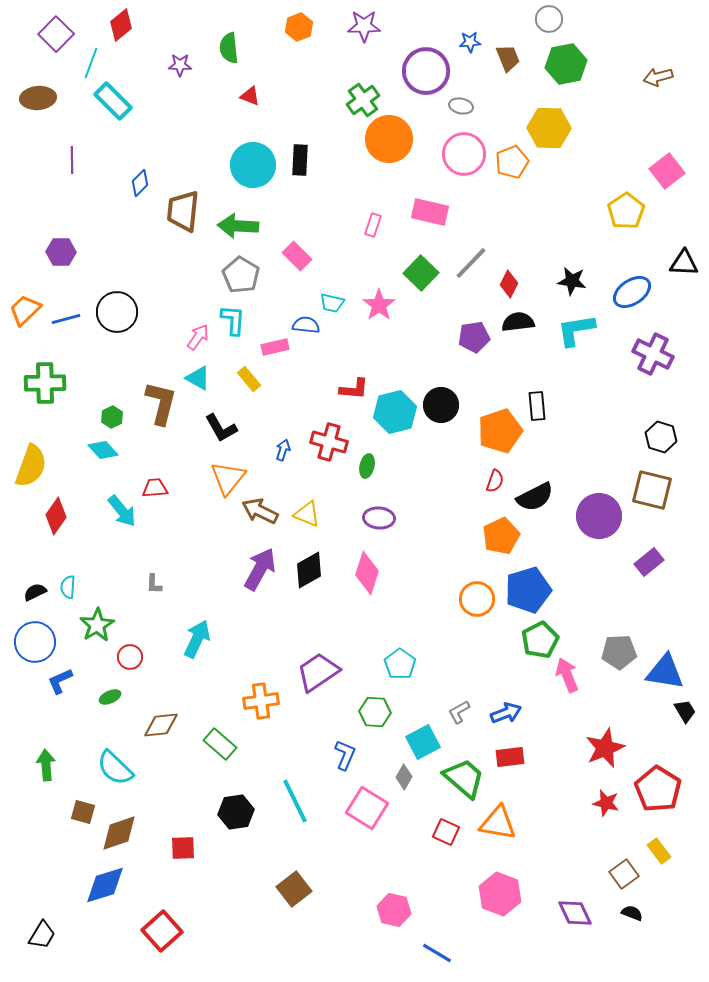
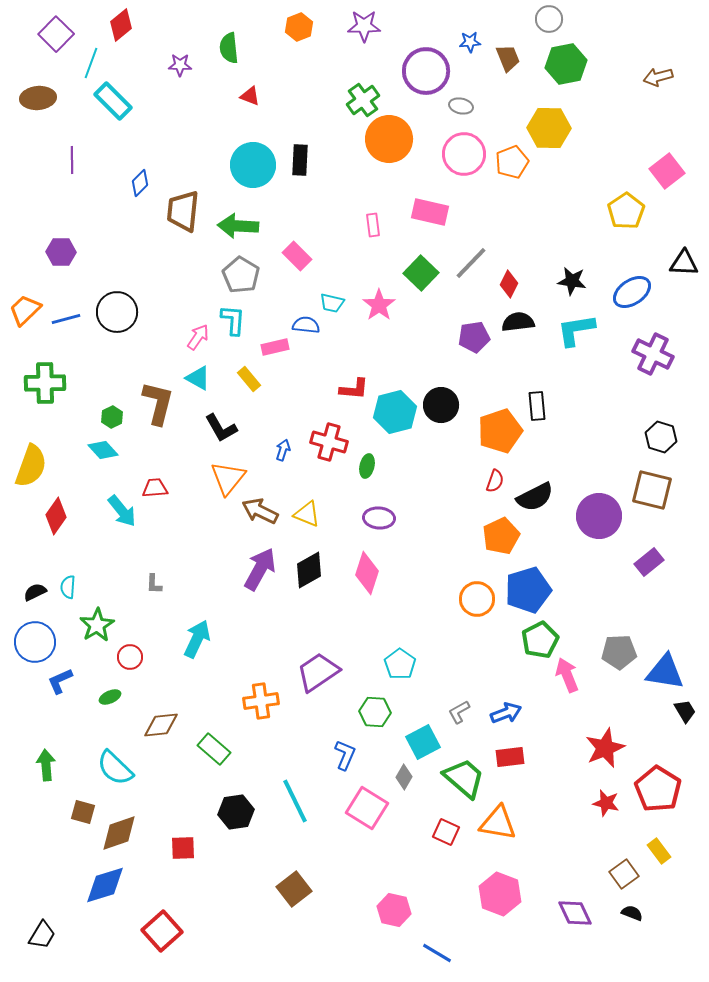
pink rectangle at (373, 225): rotated 25 degrees counterclockwise
brown L-shape at (161, 403): moved 3 px left
green rectangle at (220, 744): moved 6 px left, 5 px down
